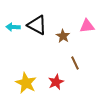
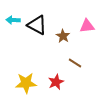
cyan arrow: moved 7 px up
brown line: rotated 32 degrees counterclockwise
yellow star: rotated 30 degrees counterclockwise
